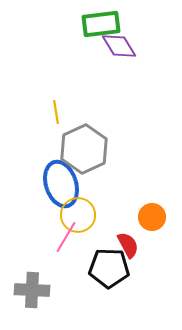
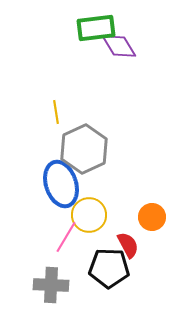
green rectangle: moved 5 px left, 4 px down
yellow circle: moved 11 px right
gray cross: moved 19 px right, 5 px up
